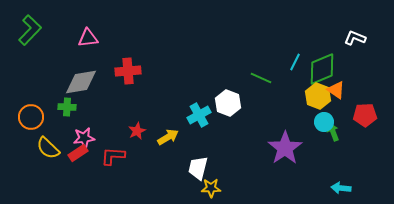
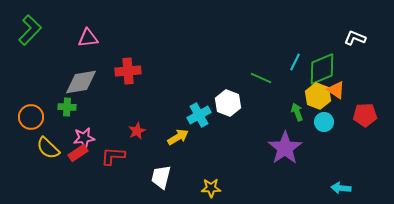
green arrow: moved 36 px left, 20 px up
yellow arrow: moved 10 px right
white trapezoid: moved 37 px left, 9 px down
